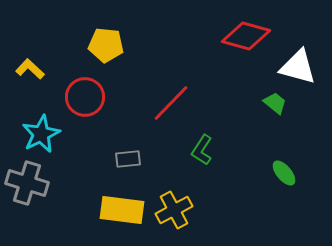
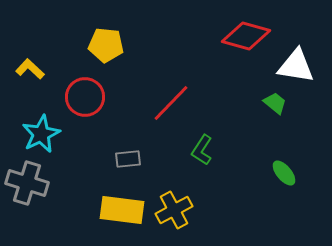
white triangle: moved 2 px left, 1 px up; rotated 6 degrees counterclockwise
